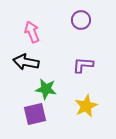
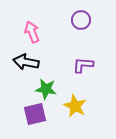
yellow star: moved 11 px left; rotated 20 degrees counterclockwise
